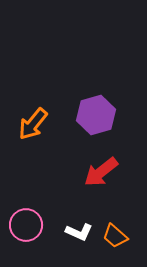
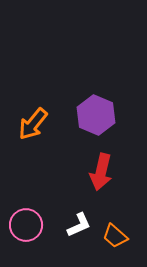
purple hexagon: rotated 21 degrees counterclockwise
red arrow: rotated 39 degrees counterclockwise
white L-shape: moved 7 px up; rotated 48 degrees counterclockwise
